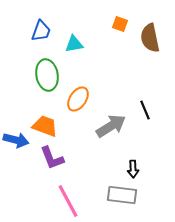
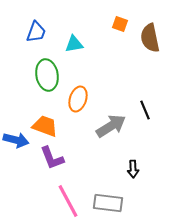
blue trapezoid: moved 5 px left, 1 px down
orange ellipse: rotated 15 degrees counterclockwise
gray rectangle: moved 14 px left, 8 px down
